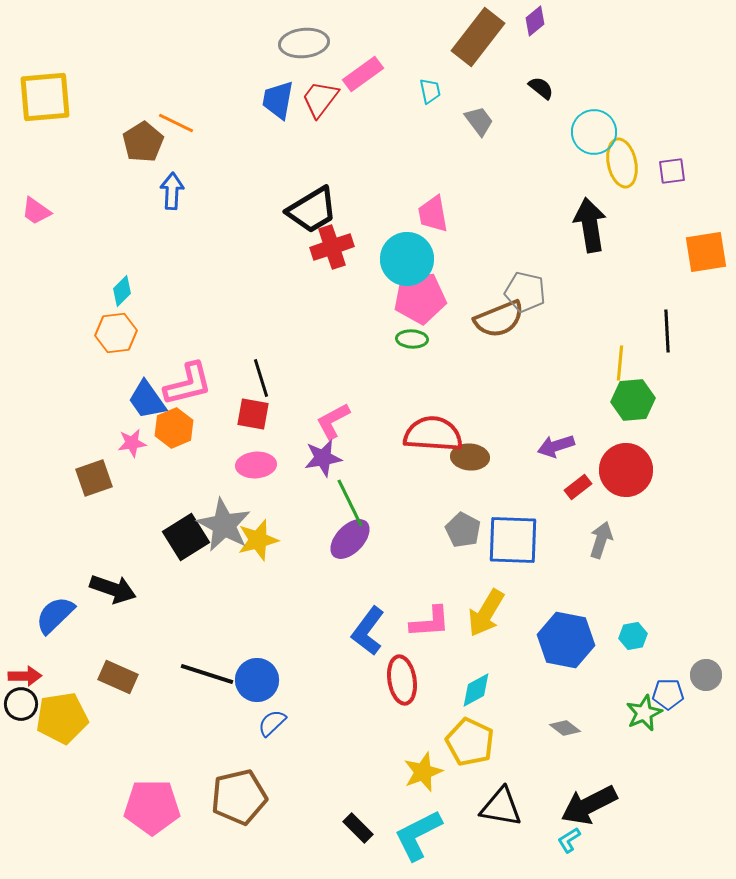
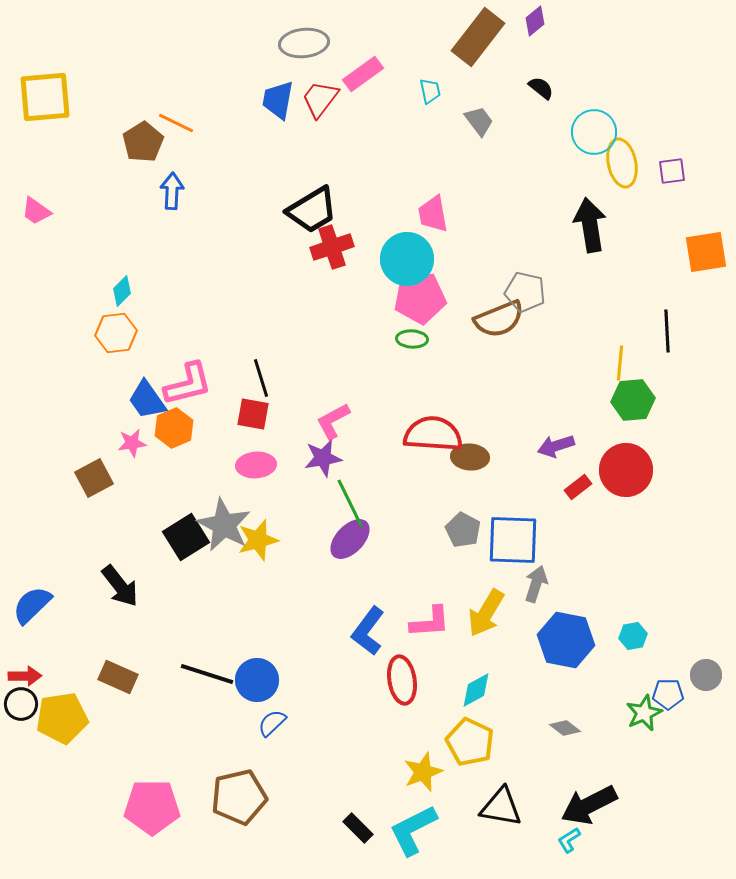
brown square at (94, 478): rotated 9 degrees counterclockwise
gray arrow at (601, 540): moved 65 px left, 44 px down
black arrow at (113, 589): moved 7 px right, 3 px up; rotated 33 degrees clockwise
blue semicircle at (55, 615): moved 23 px left, 10 px up
cyan L-shape at (418, 835): moved 5 px left, 5 px up
